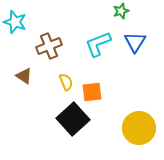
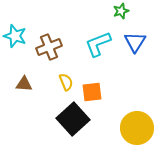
cyan star: moved 14 px down
brown cross: moved 1 px down
brown triangle: moved 8 px down; rotated 30 degrees counterclockwise
yellow circle: moved 2 px left
